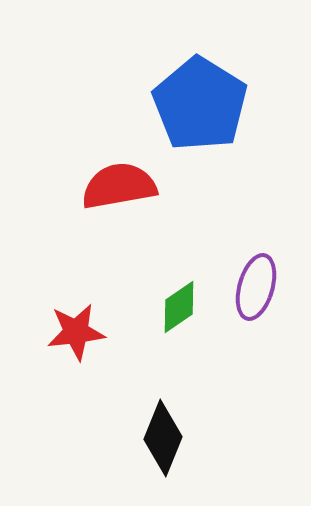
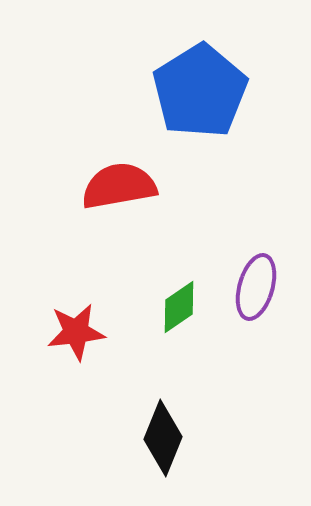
blue pentagon: moved 13 px up; rotated 8 degrees clockwise
